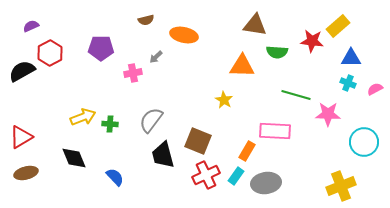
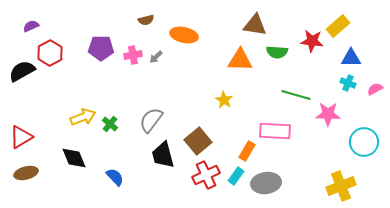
orange triangle: moved 2 px left, 6 px up
pink cross: moved 18 px up
green cross: rotated 35 degrees clockwise
brown square: rotated 28 degrees clockwise
